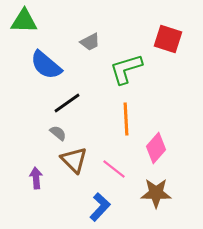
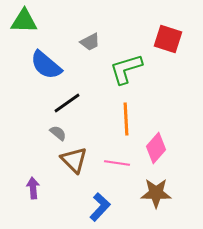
pink line: moved 3 px right, 6 px up; rotated 30 degrees counterclockwise
purple arrow: moved 3 px left, 10 px down
